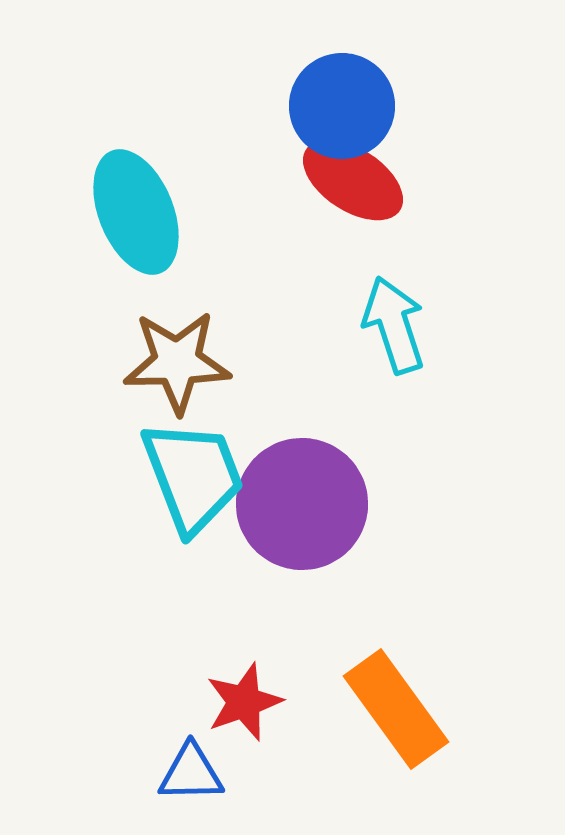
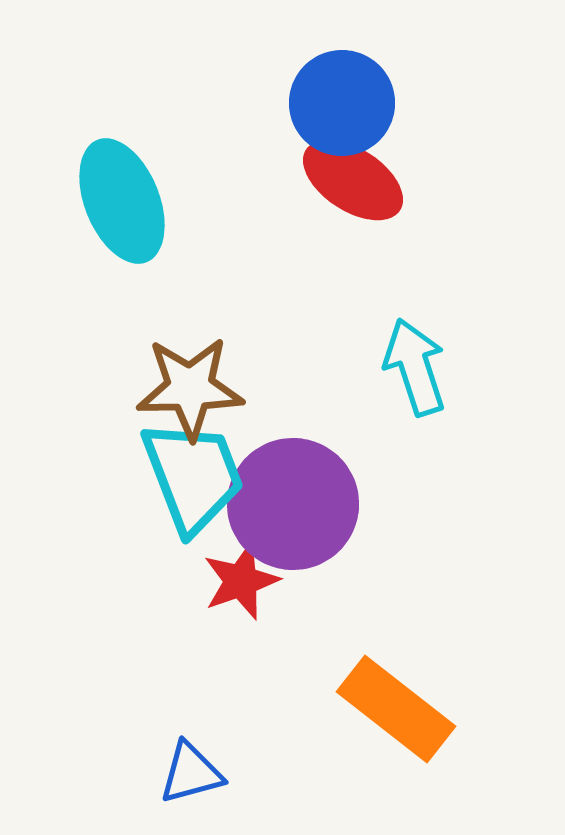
blue circle: moved 3 px up
cyan ellipse: moved 14 px left, 11 px up
cyan arrow: moved 21 px right, 42 px down
brown star: moved 13 px right, 26 px down
purple circle: moved 9 px left
red star: moved 3 px left, 121 px up
orange rectangle: rotated 16 degrees counterclockwise
blue triangle: rotated 14 degrees counterclockwise
